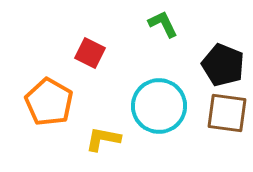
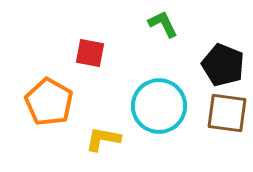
red square: rotated 16 degrees counterclockwise
